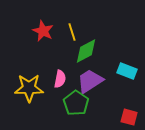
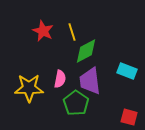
purple trapezoid: rotated 64 degrees counterclockwise
